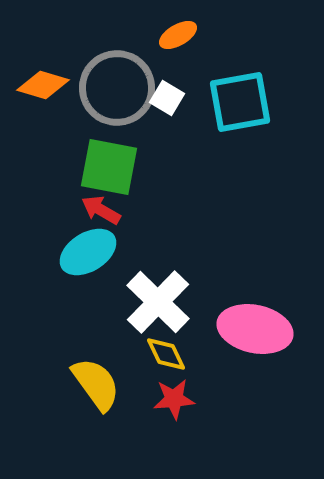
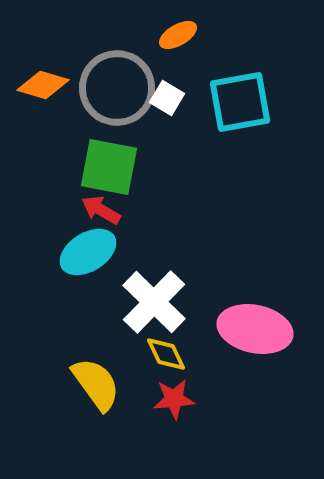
white cross: moved 4 px left
